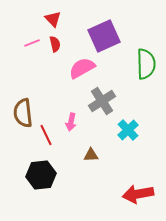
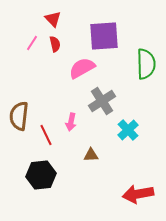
purple square: rotated 20 degrees clockwise
pink line: rotated 35 degrees counterclockwise
brown semicircle: moved 4 px left, 3 px down; rotated 12 degrees clockwise
